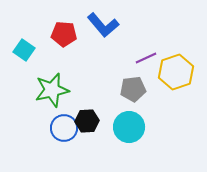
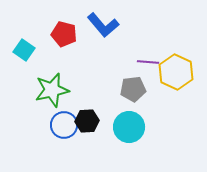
red pentagon: rotated 10 degrees clockwise
purple line: moved 2 px right, 4 px down; rotated 30 degrees clockwise
yellow hexagon: rotated 16 degrees counterclockwise
blue circle: moved 3 px up
